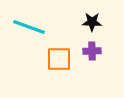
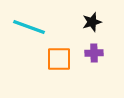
black star: rotated 18 degrees counterclockwise
purple cross: moved 2 px right, 2 px down
